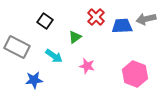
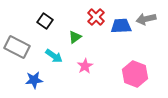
blue trapezoid: moved 1 px left
pink star: moved 2 px left; rotated 28 degrees clockwise
